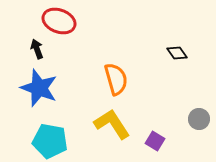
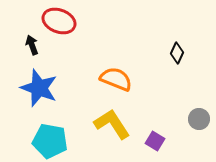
black arrow: moved 5 px left, 4 px up
black diamond: rotated 60 degrees clockwise
orange semicircle: rotated 52 degrees counterclockwise
